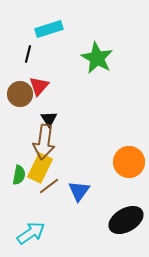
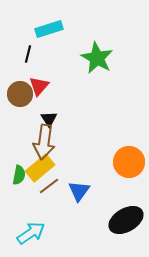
yellow rectangle: rotated 24 degrees clockwise
